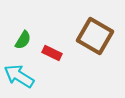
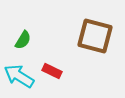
brown square: rotated 15 degrees counterclockwise
red rectangle: moved 18 px down
